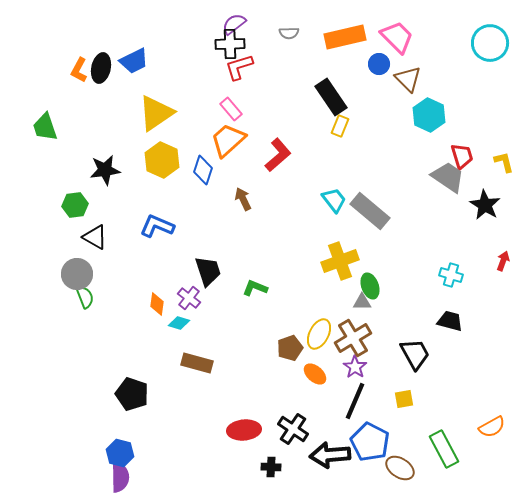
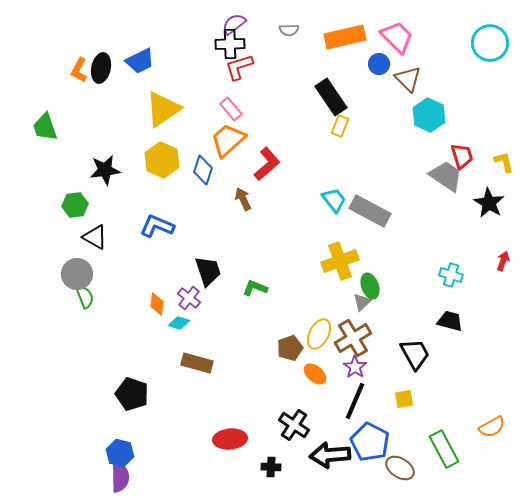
gray semicircle at (289, 33): moved 3 px up
blue trapezoid at (134, 61): moved 6 px right
yellow triangle at (156, 113): moved 7 px right, 4 px up
red L-shape at (278, 155): moved 11 px left, 9 px down
gray trapezoid at (448, 177): moved 2 px left, 1 px up
black star at (485, 205): moved 4 px right, 2 px up
gray rectangle at (370, 211): rotated 12 degrees counterclockwise
gray triangle at (362, 302): rotated 42 degrees counterclockwise
black cross at (293, 429): moved 1 px right, 4 px up
red ellipse at (244, 430): moved 14 px left, 9 px down
